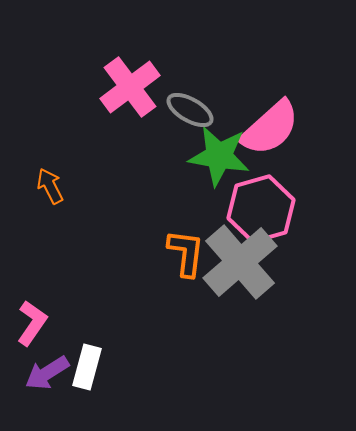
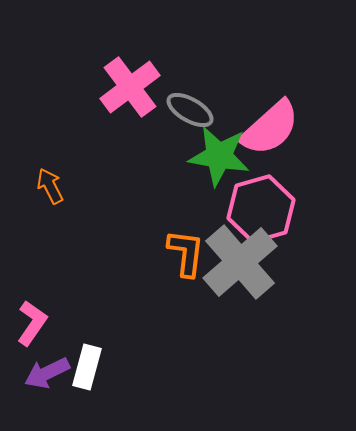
purple arrow: rotated 6 degrees clockwise
